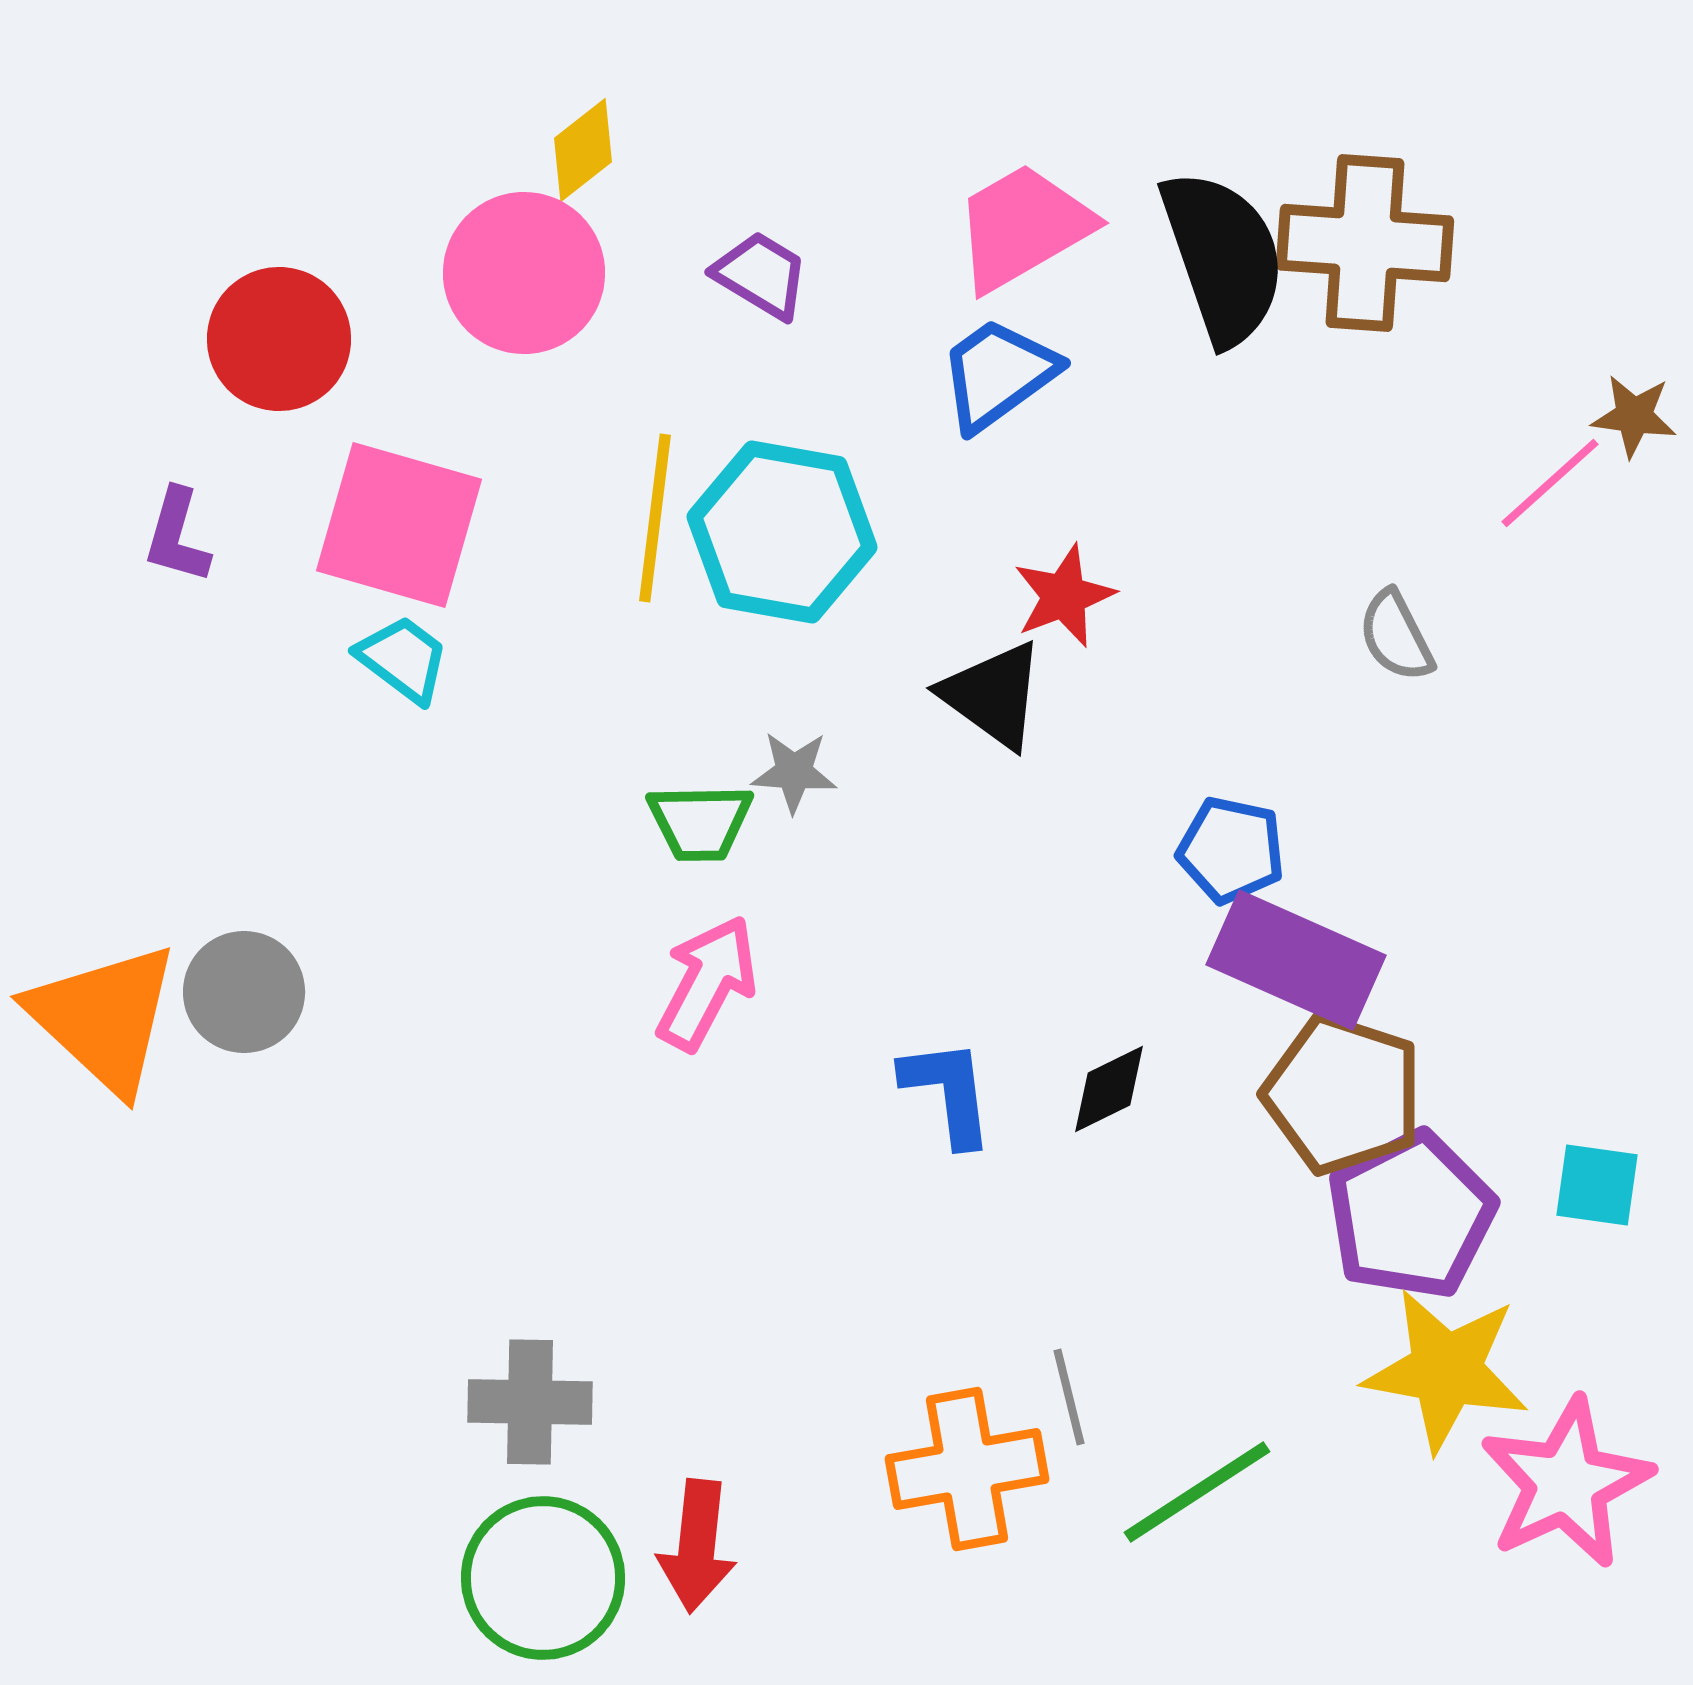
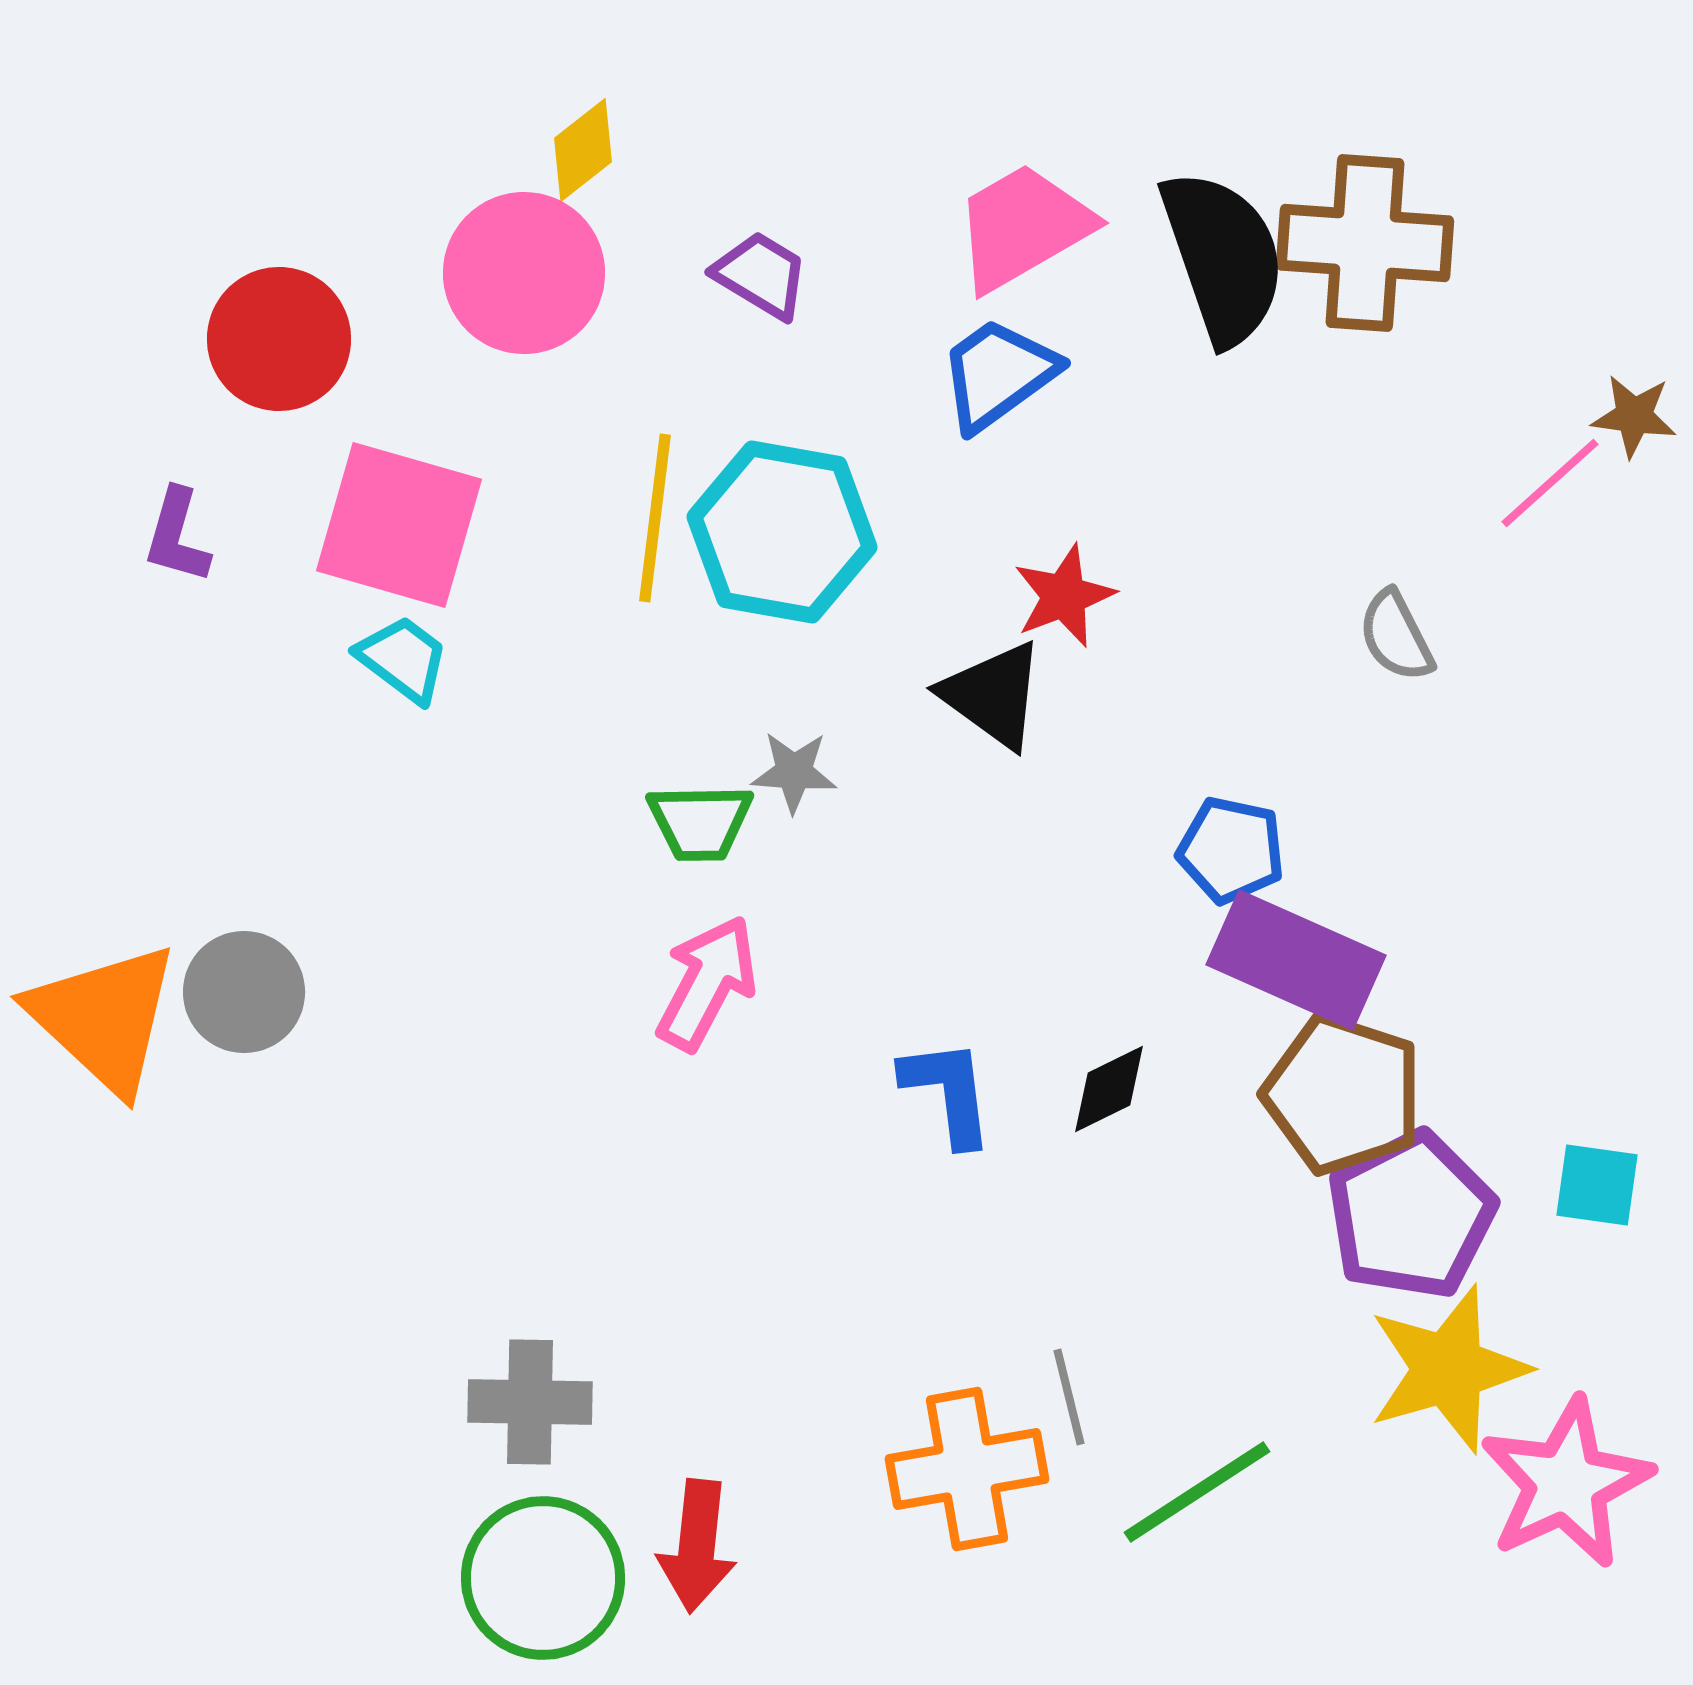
yellow star: moved 2 px right, 1 px up; rotated 26 degrees counterclockwise
